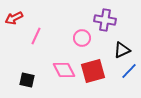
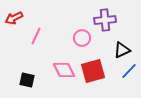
purple cross: rotated 15 degrees counterclockwise
